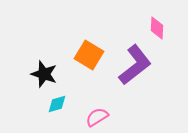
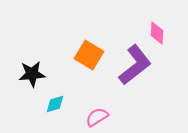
pink diamond: moved 5 px down
black star: moved 12 px left; rotated 24 degrees counterclockwise
cyan diamond: moved 2 px left
